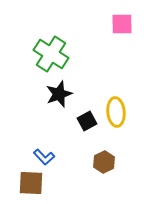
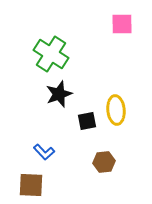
yellow ellipse: moved 2 px up
black square: rotated 18 degrees clockwise
blue L-shape: moved 5 px up
brown hexagon: rotated 20 degrees clockwise
brown square: moved 2 px down
